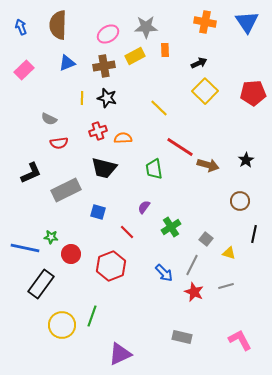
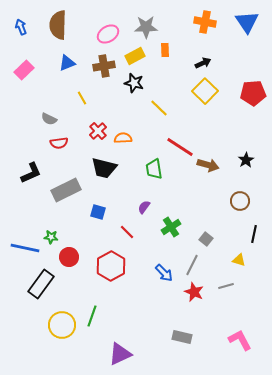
black arrow at (199, 63): moved 4 px right
yellow line at (82, 98): rotated 32 degrees counterclockwise
black star at (107, 98): moved 27 px right, 15 px up
red cross at (98, 131): rotated 24 degrees counterclockwise
yellow triangle at (229, 253): moved 10 px right, 7 px down
red circle at (71, 254): moved 2 px left, 3 px down
red hexagon at (111, 266): rotated 8 degrees counterclockwise
